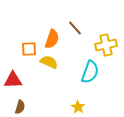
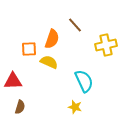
brown line: moved 3 px up
cyan semicircle: moved 6 px left, 9 px down; rotated 45 degrees counterclockwise
red triangle: moved 1 px down
yellow star: moved 3 px left; rotated 16 degrees counterclockwise
